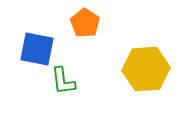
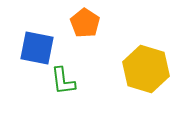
blue square: moved 1 px up
yellow hexagon: rotated 21 degrees clockwise
